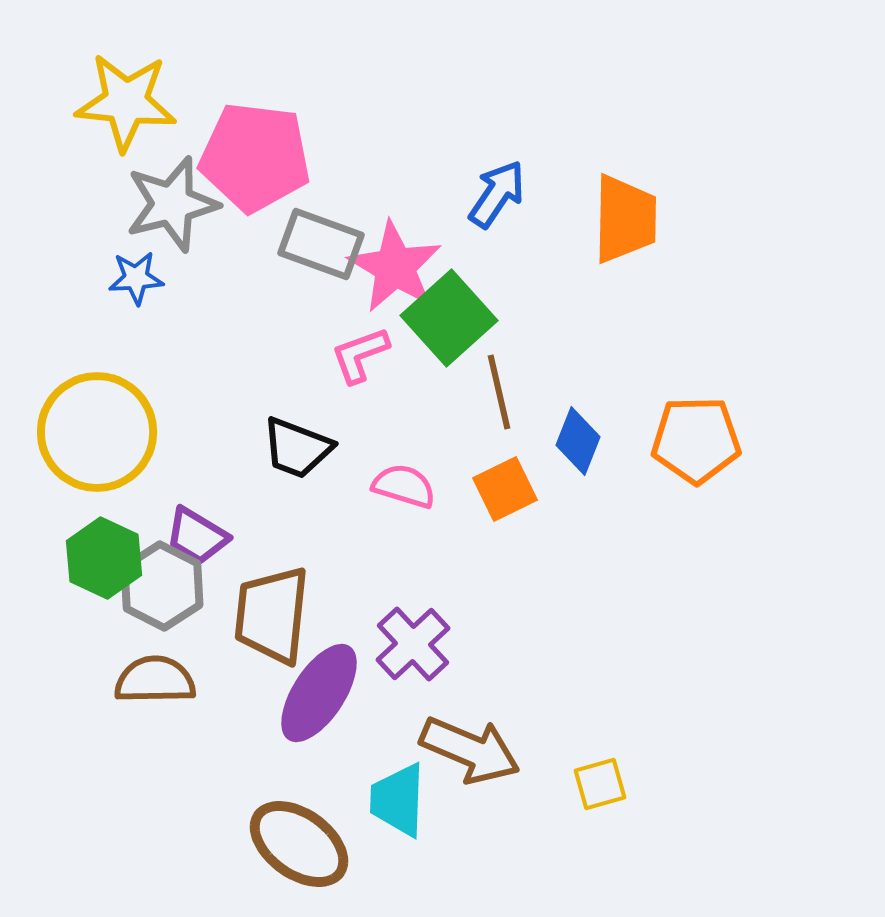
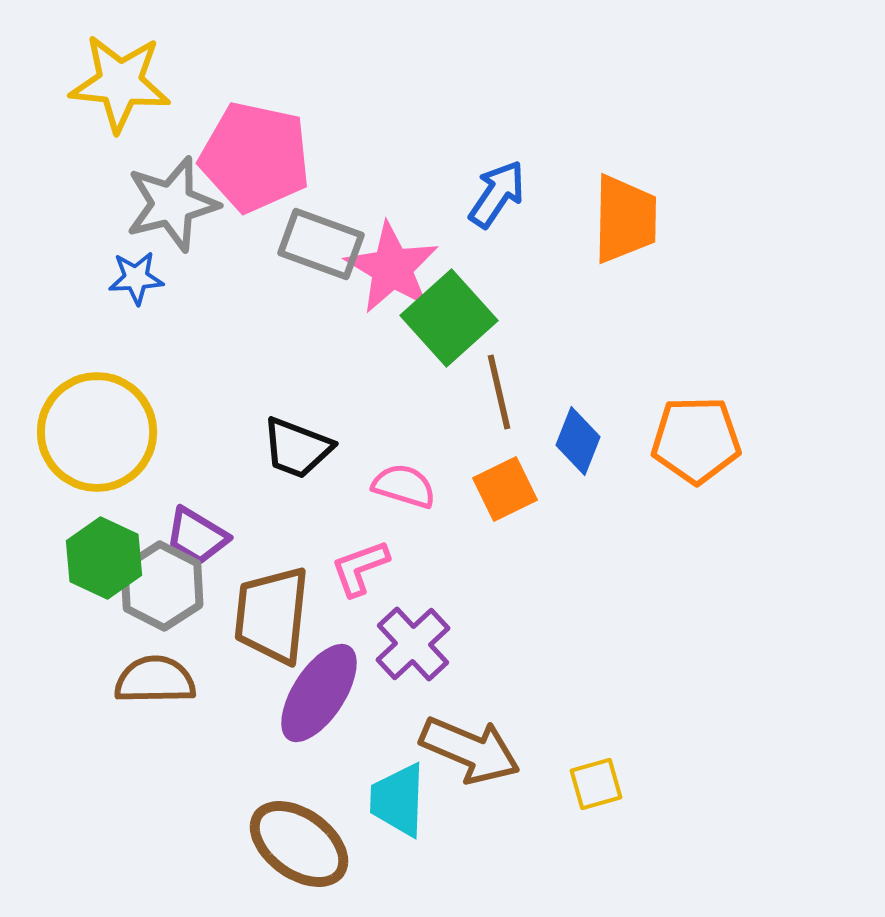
yellow star: moved 6 px left, 19 px up
pink pentagon: rotated 5 degrees clockwise
pink star: moved 3 px left, 1 px down
pink L-shape: moved 213 px down
yellow square: moved 4 px left
